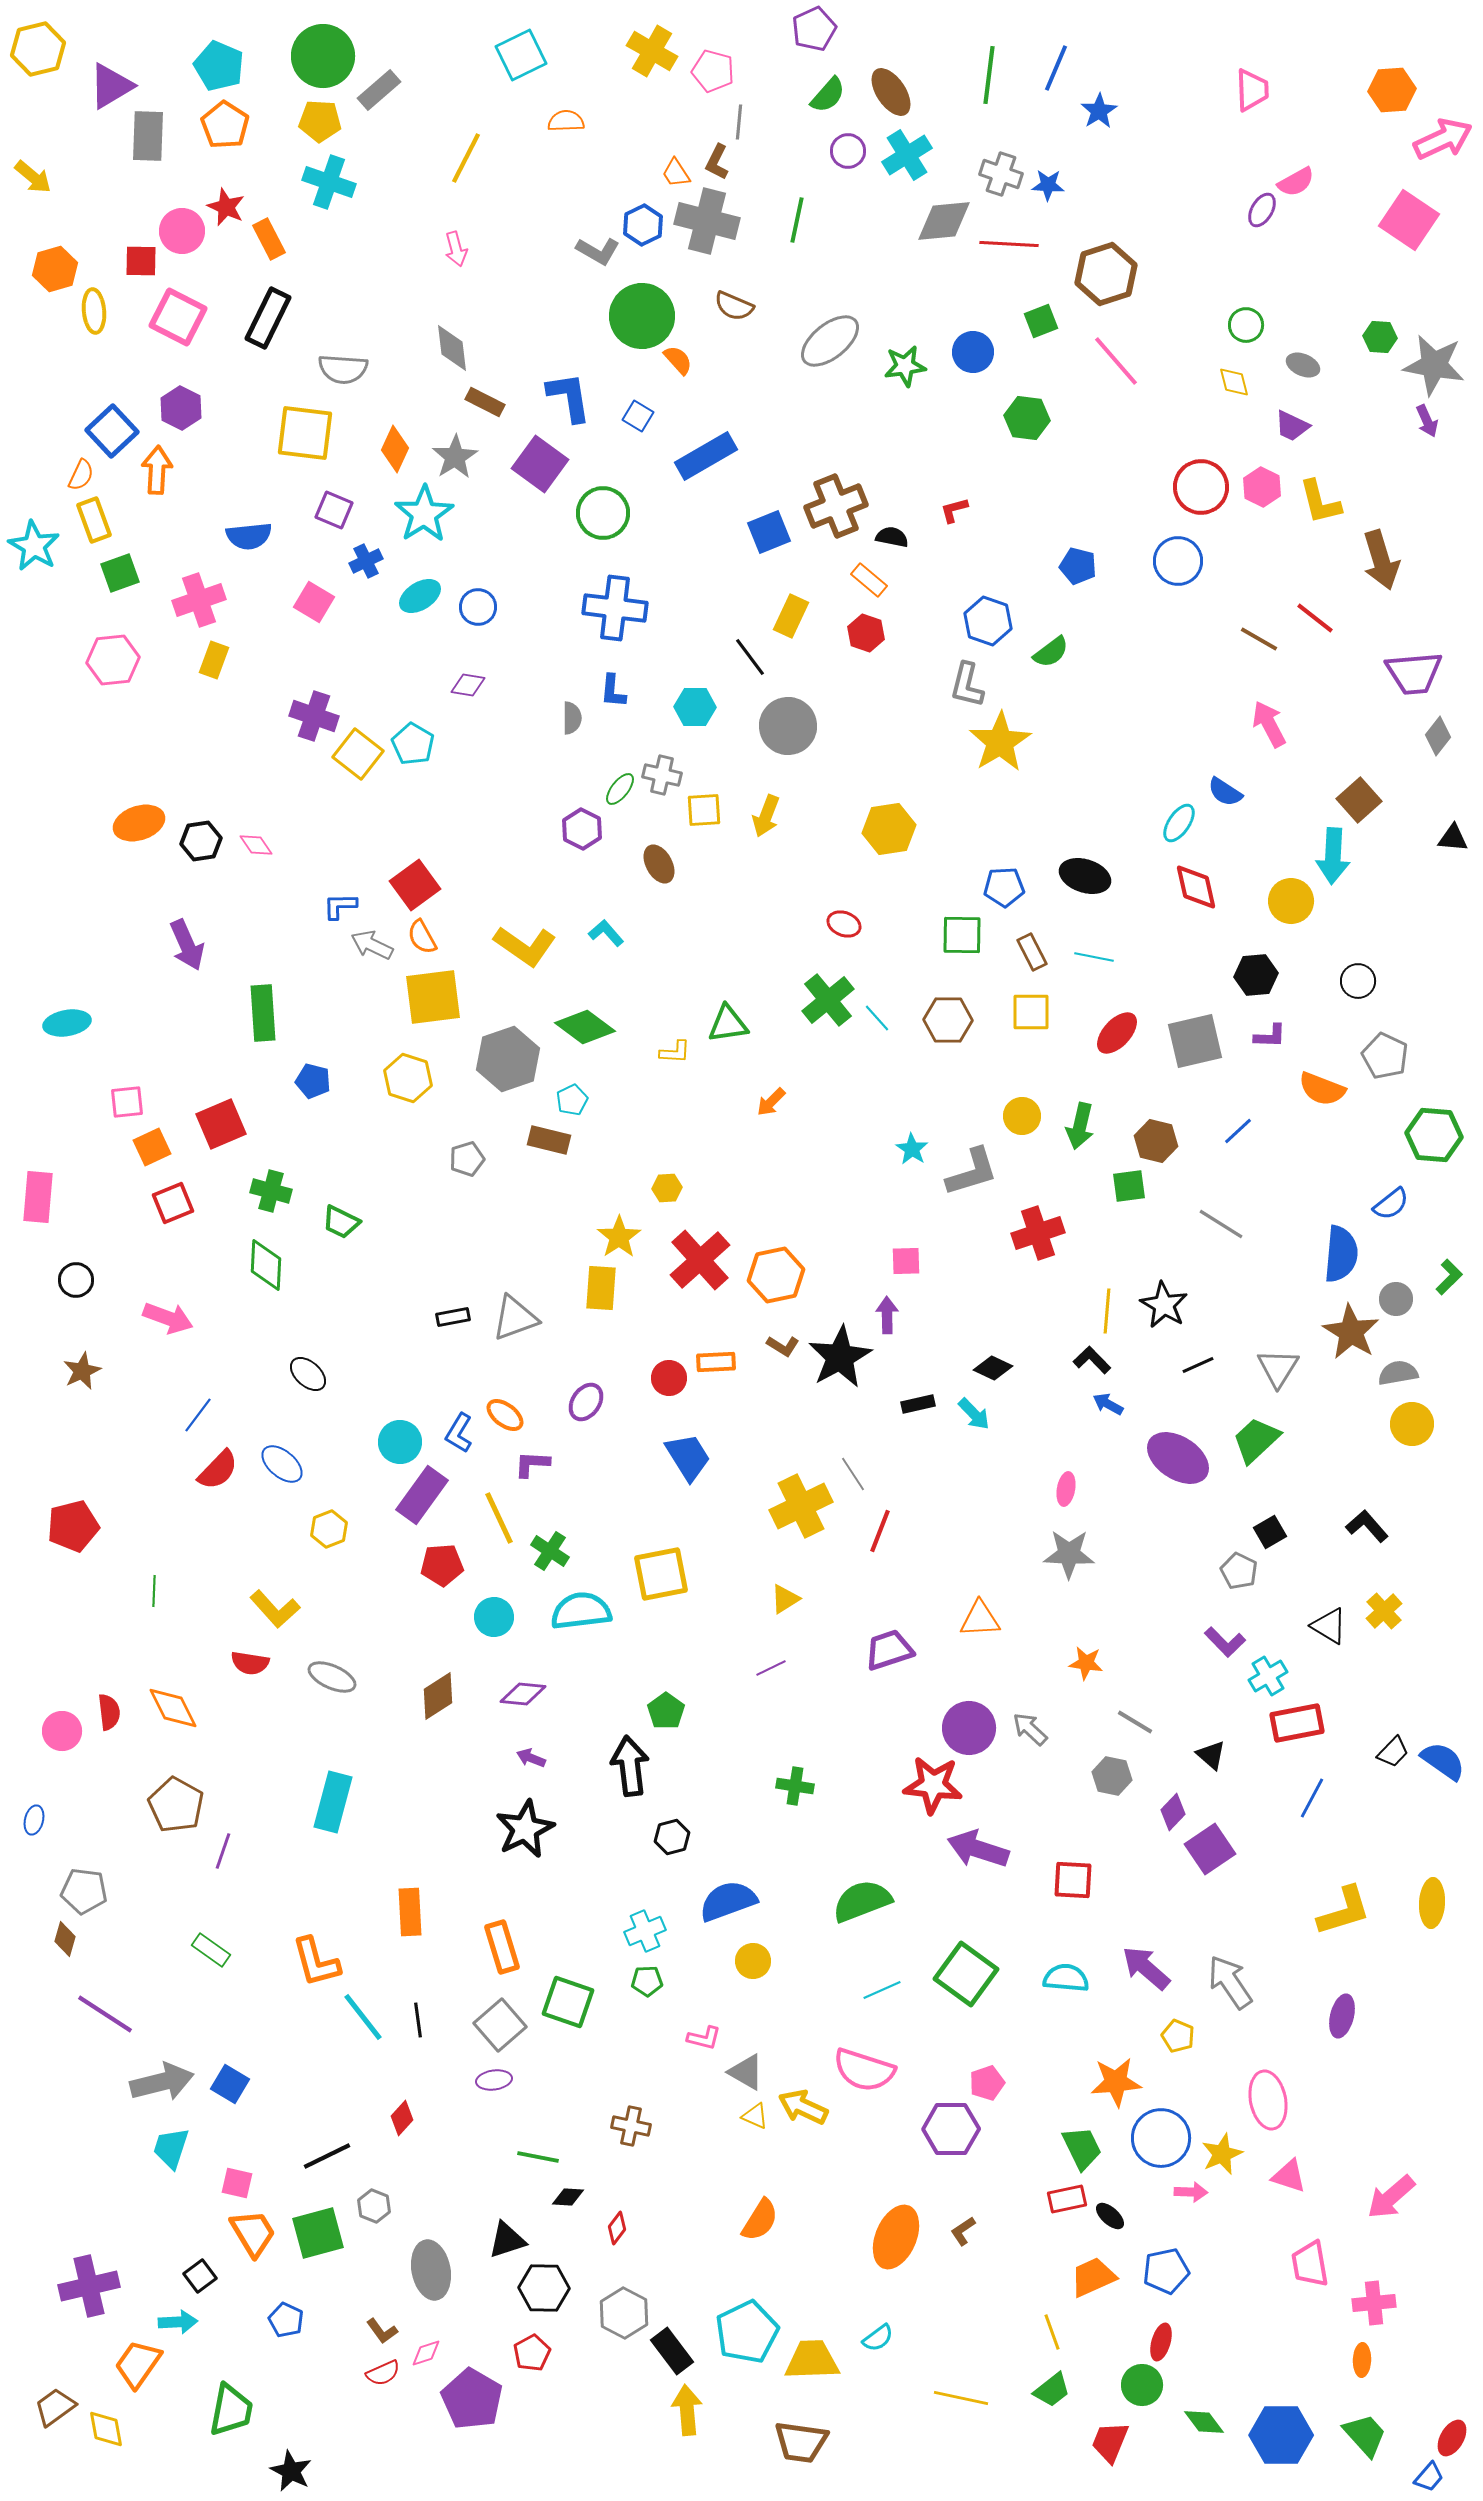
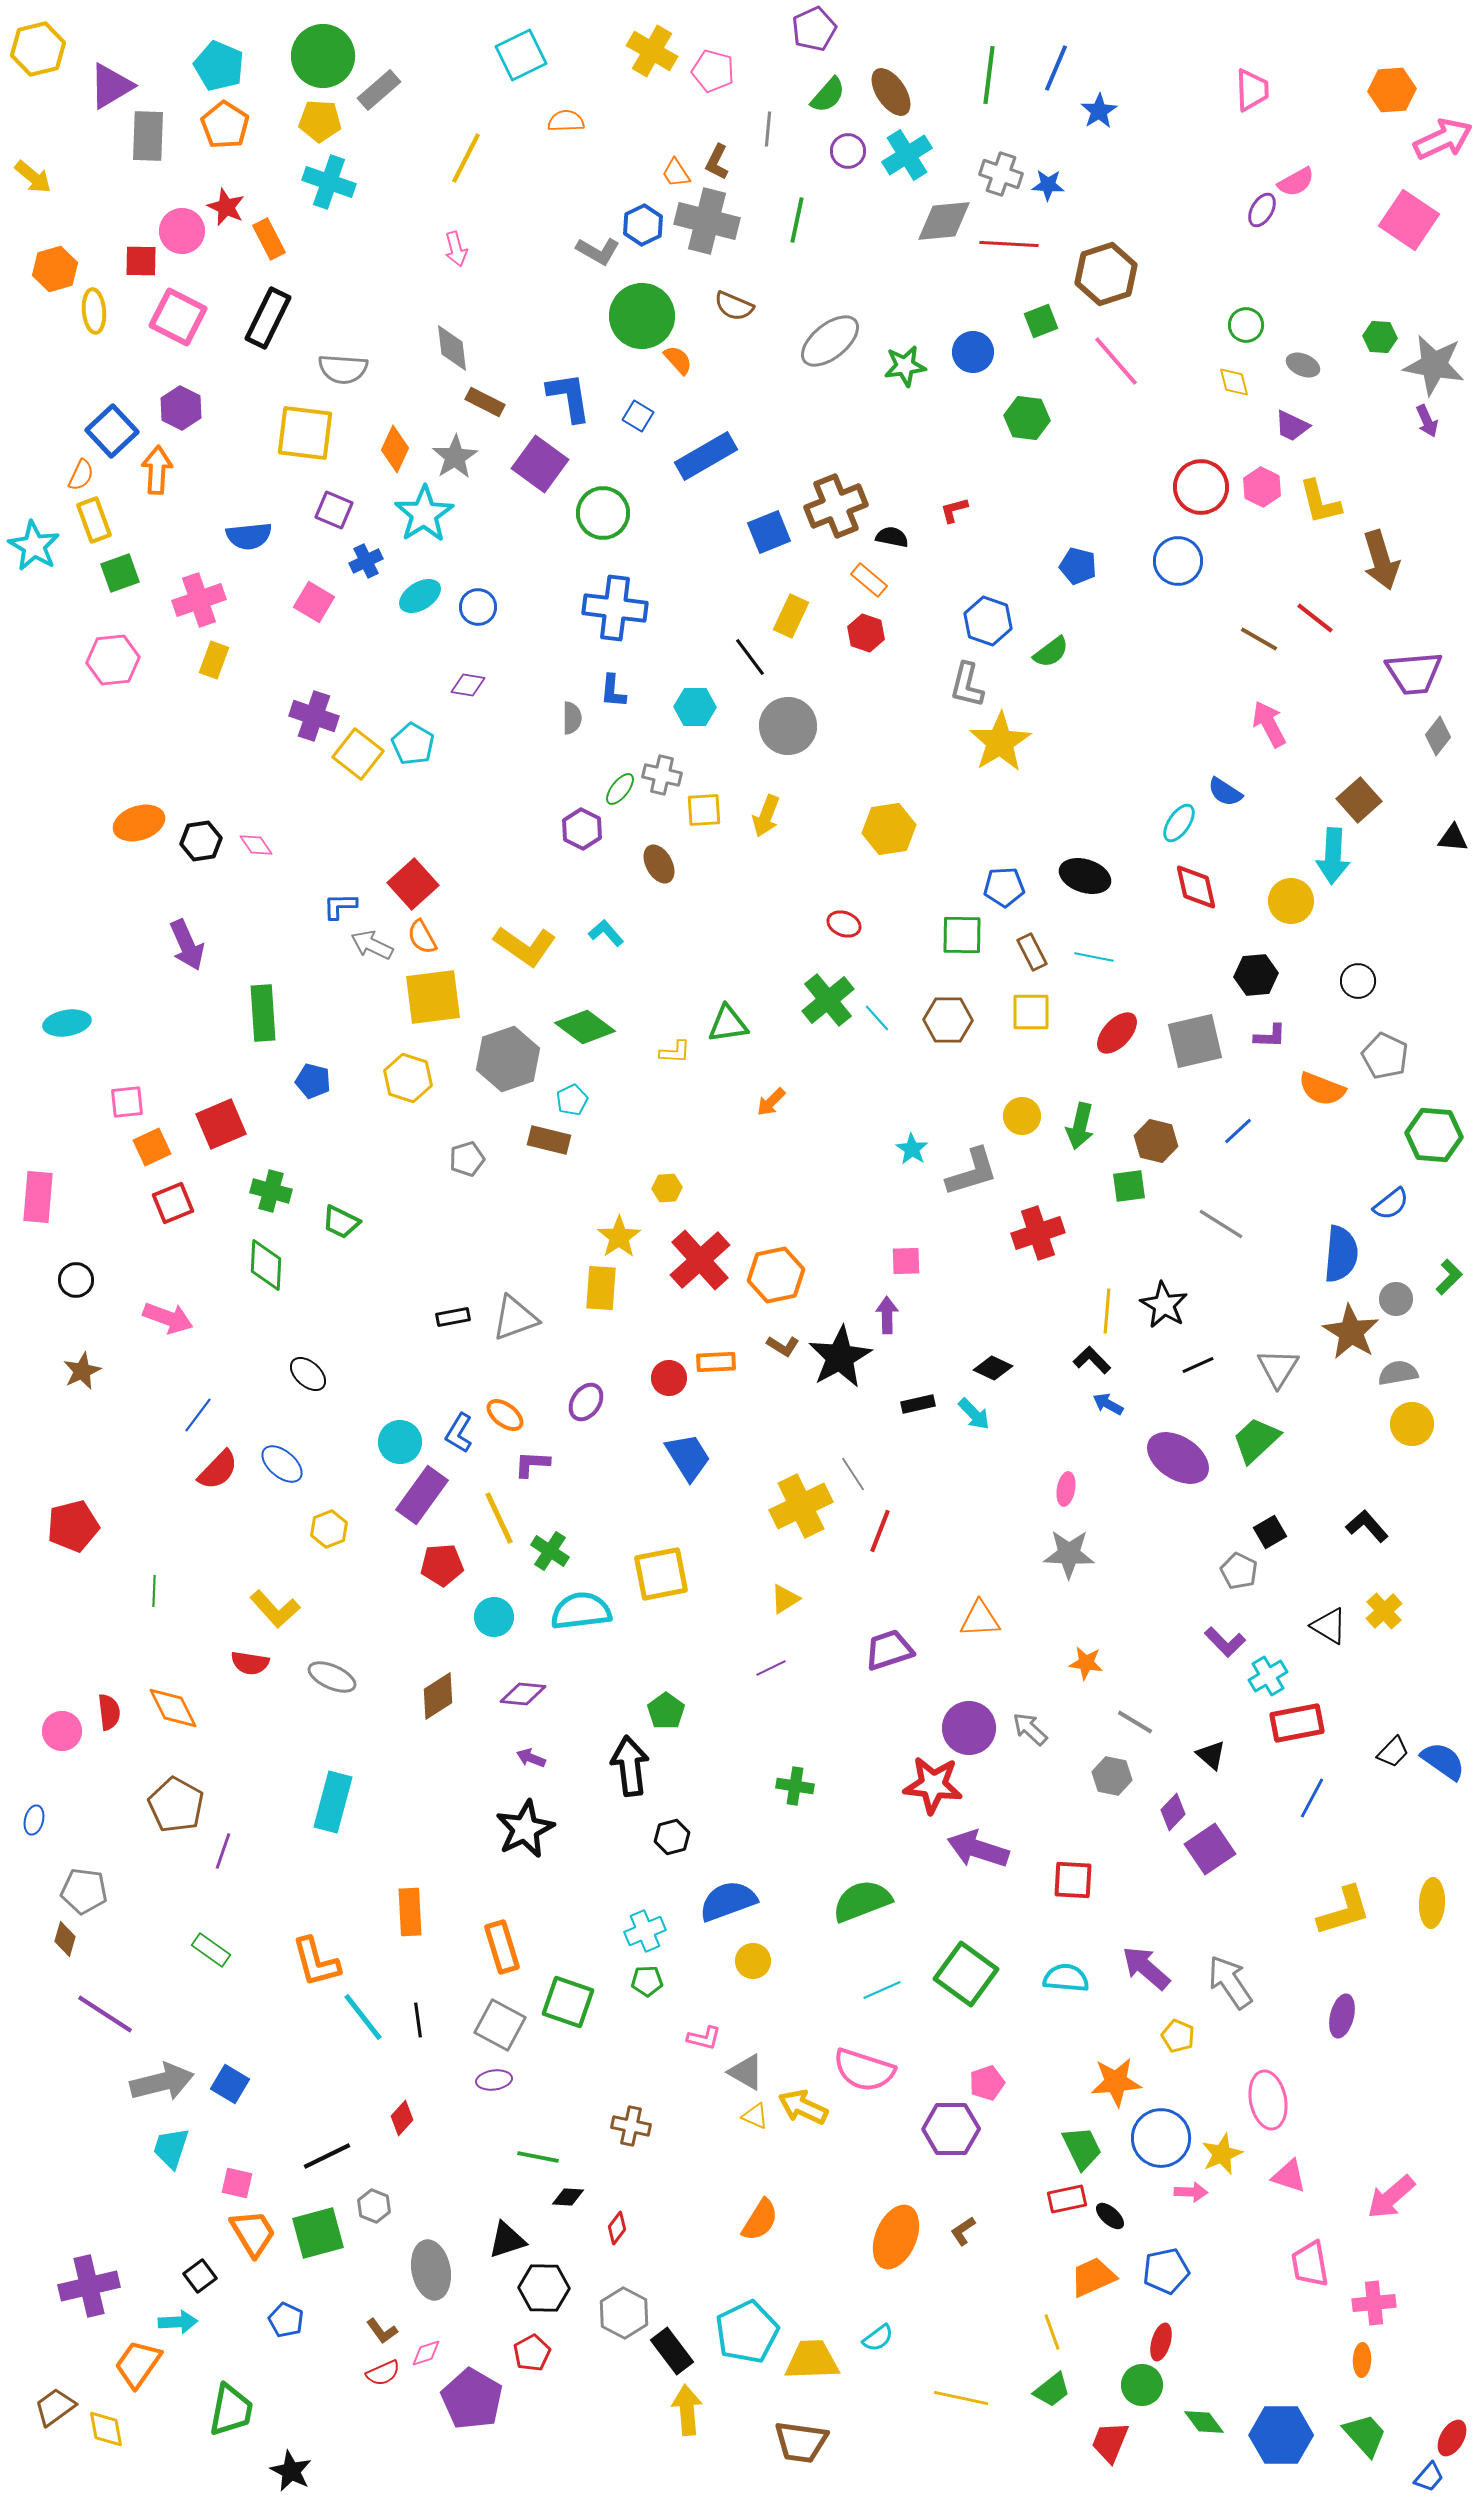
gray line at (739, 122): moved 29 px right, 7 px down
red square at (415, 885): moved 2 px left, 1 px up; rotated 6 degrees counterclockwise
gray square at (500, 2025): rotated 21 degrees counterclockwise
